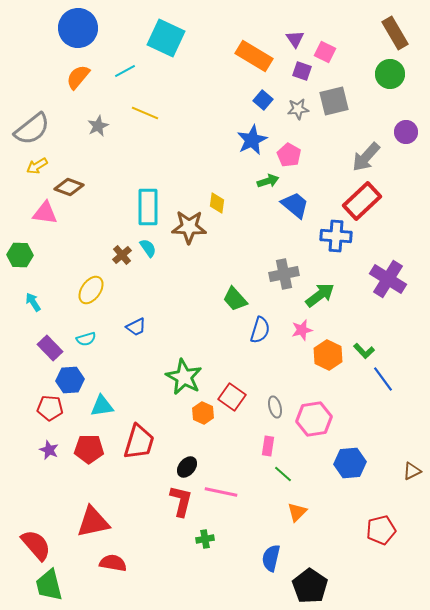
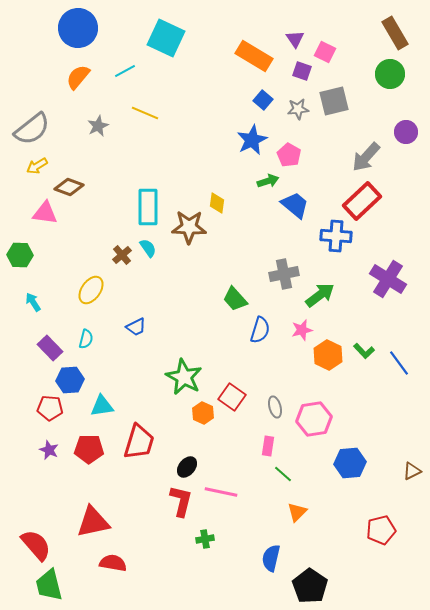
cyan semicircle at (86, 339): rotated 60 degrees counterclockwise
blue line at (383, 379): moved 16 px right, 16 px up
